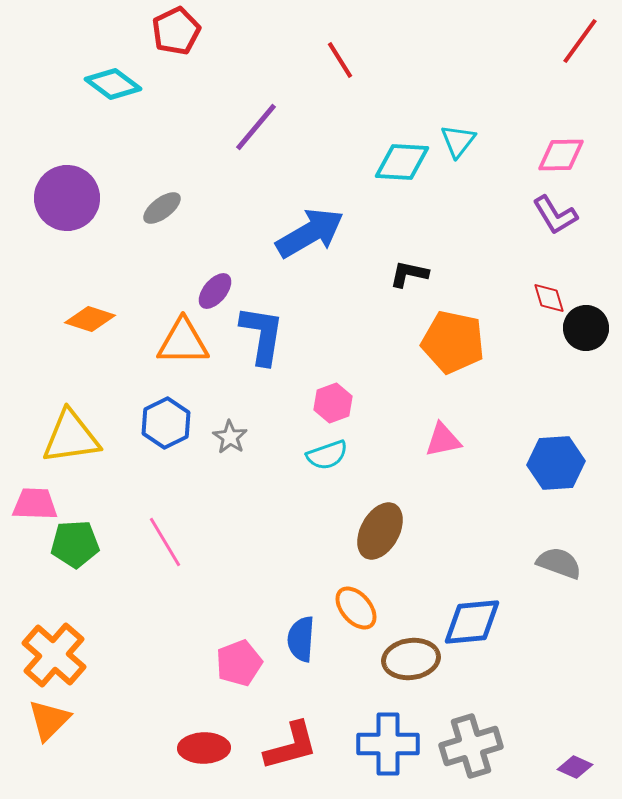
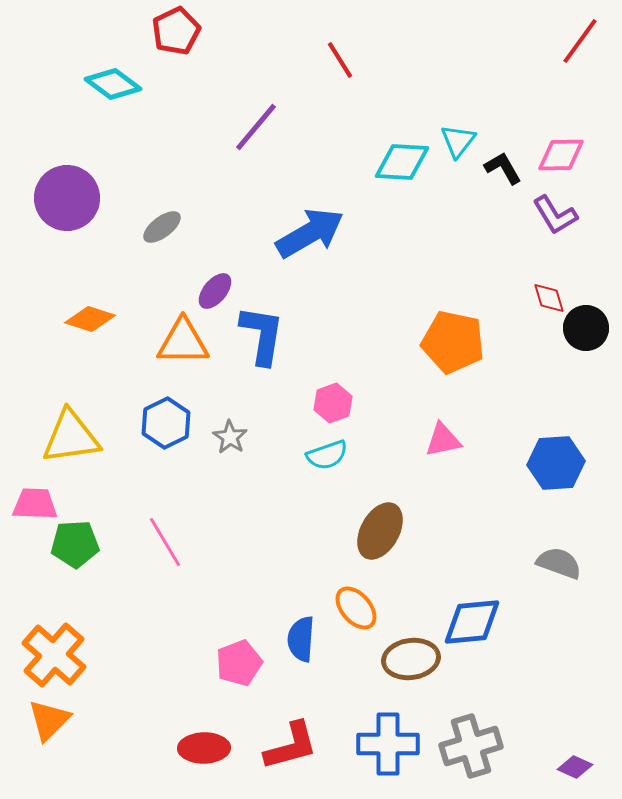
gray ellipse at (162, 208): moved 19 px down
black L-shape at (409, 274): moved 94 px right, 106 px up; rotated 48 degrees clockwise
